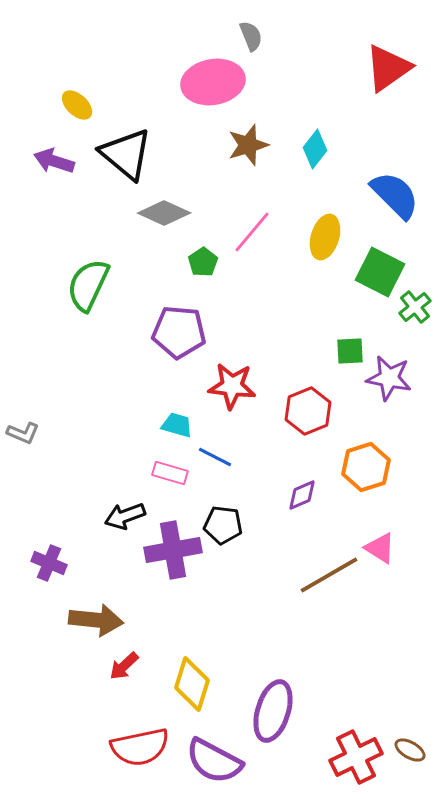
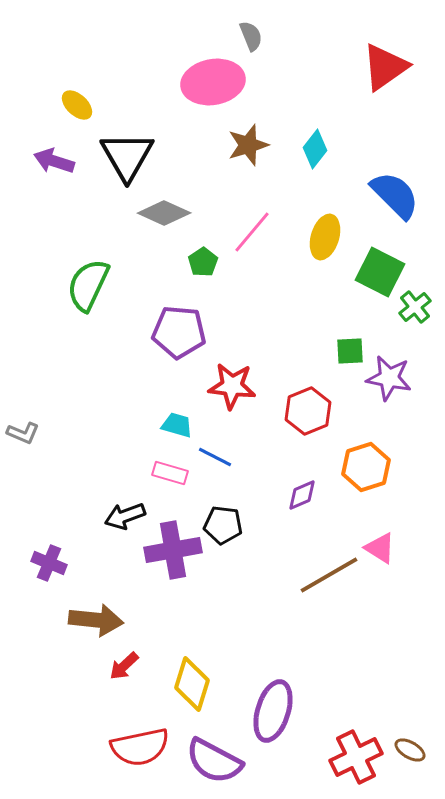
red triangle at (388, 68): moved 3 px left, 1 px up
black triangle at (126, 154): moved 1 px right, 2 px down; rotated 20 degrees clockwise
